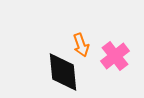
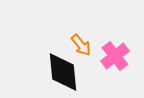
orange arrow: rotated 20 degrees counterclockwise
